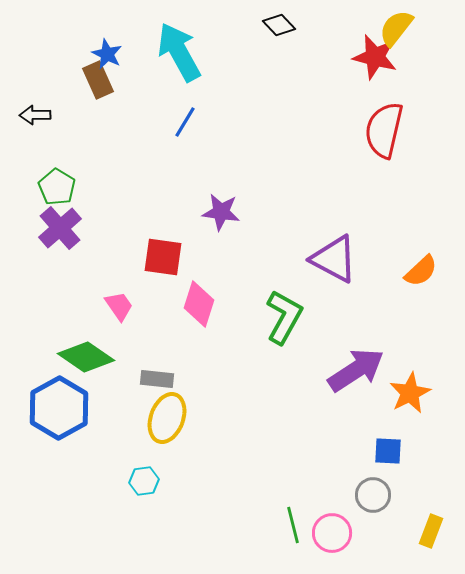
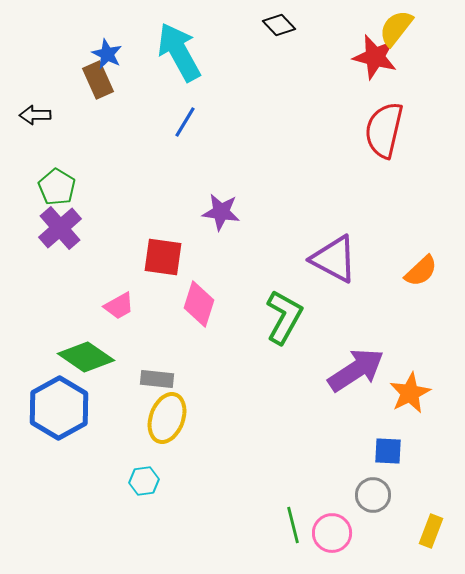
pink trapezoid: rotated 96 degrees clockwise
